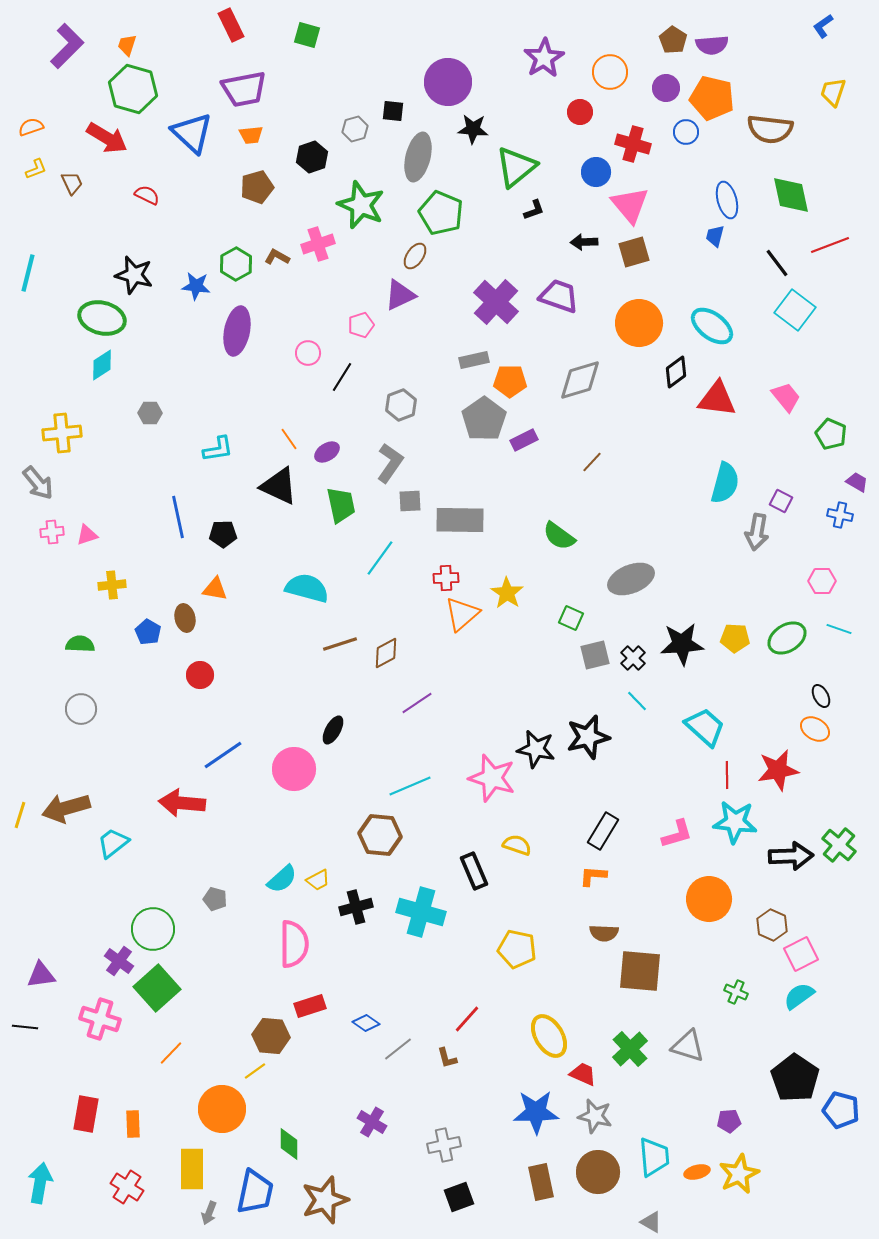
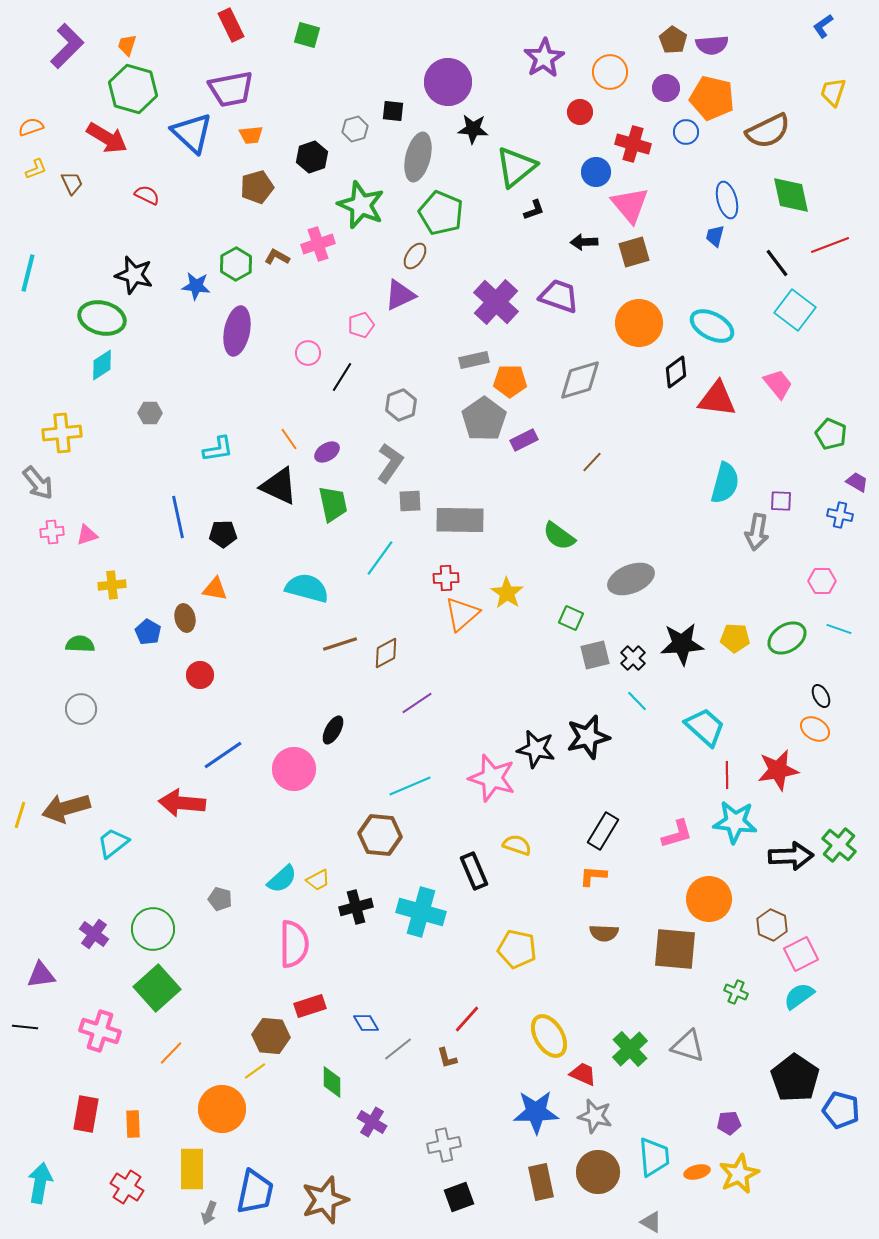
purple trapezoid at (244, 89): moved 13 px left
brown semicircle at (770, 129): moved 2 px left, 2 px down; rotated 33 degrees counterclockwise
cyan ellipse at (712, 326): rotated 9 degrees counterclockwise
pink trapezoid at (786, 397): moved 8 px left, 13 px up
purple square at (781, 501): rotated 25 degrees counterclockwise
green trapezoid at (341, 505): moved 8 px left, 1 px up
gray pentagon at (215, 899): moved 5 px right
purple cross at (119, 961): moved 25 px left, 27 px up
brown square at (640, 971): moved 35 px right, 22 px up
pink cross at (100, 1019): moved 12 px down
blue diamond at (366, 1023): rotated 24 degrees clockwise
purple pentagon at (729, 1121): moved 2 px down
green diamond at (289, 1144): moved 43 px right, 62 px up
